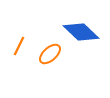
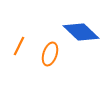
orange ellipse: rotated 30 degrees counterclockwise
